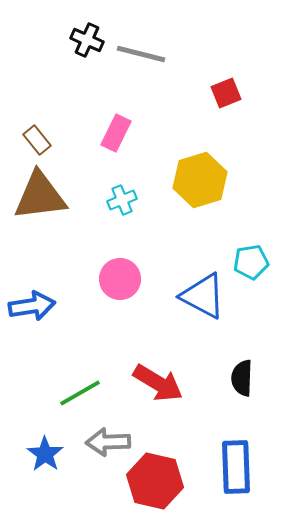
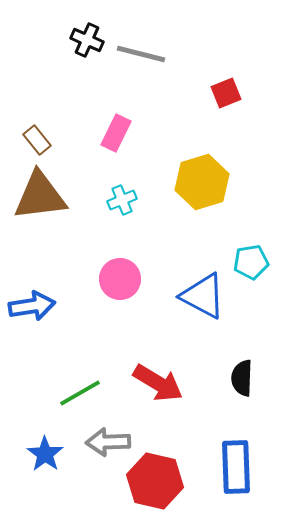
yellow hexagon: moved 2 px right, 2 px down
